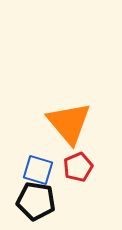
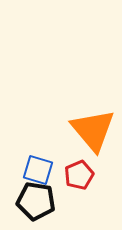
orange triangle: moved 24 px right, 7 px down
red pentagon: moved 1 px right, 8 px down
